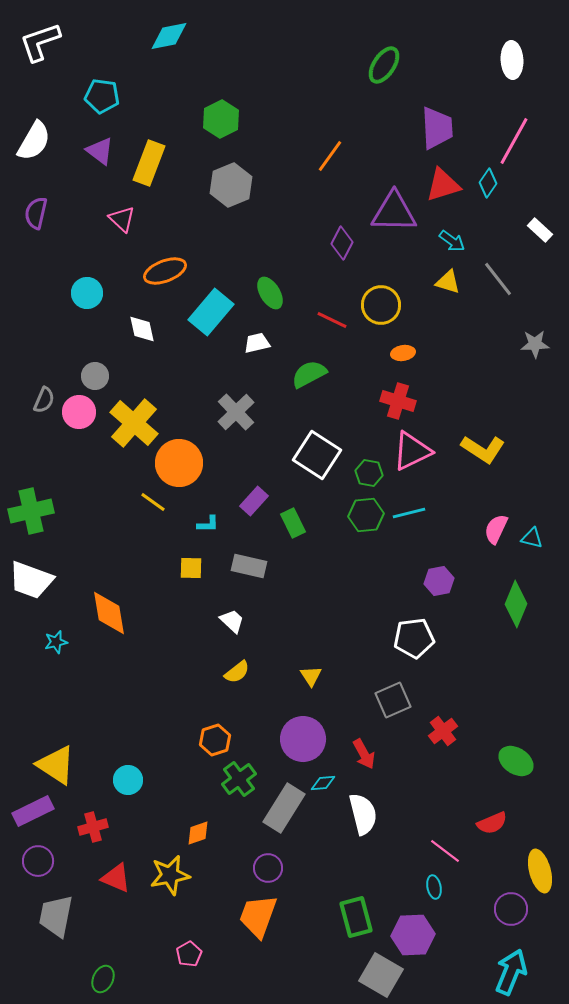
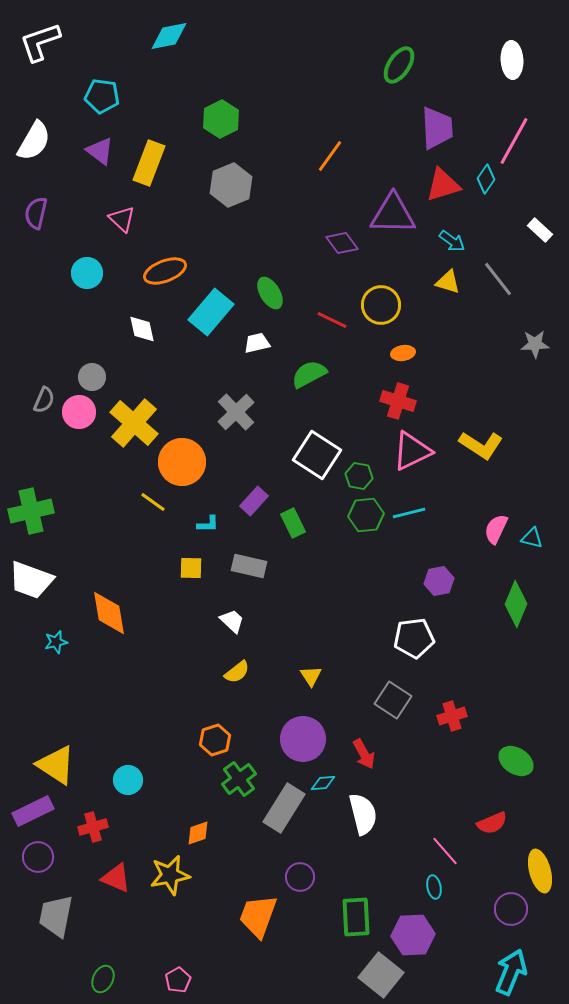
green ellipse at (384, 65): moved 15 px right
cyan diamond at (488, 183): moved 2 px left, 4 px up
purple triangle at (394, 212): moved 1 px left, 2 px down
purple diamond at (342, 243): rotated 64 degrees counterclockwise
cyan circle at (87, 293): moved 20 px up
gray circle at (95, 376): moved 3 px left, 1 px down
yellow L-shape at (483, 449): moved 2 px left, 4 px up
orange circle at (179, 463): moved 3 px right, 1 px up
green hexagon at (369, 473): moved 10 px left, 3 px down
gray square at (393, 700): rotated 33 degrees counterclockwise
red cross at (443, 731): moved 9 px right, 15 px up; rotated 20 degrees clockwise
pink line at (445, 851): rotated 12 degrees clockwise
purple circle at (38, 861): moved 4 px up
purple circle at (268, 868): moved 32 px right, 9 px down
green rectangle at (356, 917): rotated 12 degrees clockwise
pink pentagon at (189, 954): moved 11 px left, 26 px down
gray square at (381, 975): rotated 9 degrees clockwise
